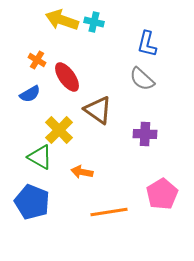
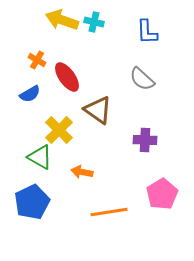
blue L-shape: moved 12 px up; rotated 16 degrees counterclockwise
purple cross: moved 6 px down
blue pentagon: rotated 24 degrees clockwise
